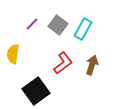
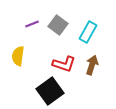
purple line: rotated 24 degrees clockwise
cyan rectangle: moved 5 px right, 3 px down
yellow semicircle: moved 5 px right, 2 px down
red L-shape: moved 1 px right, 1 px down; rotated 55 degrees clockwise
black square: moved 14 px right
